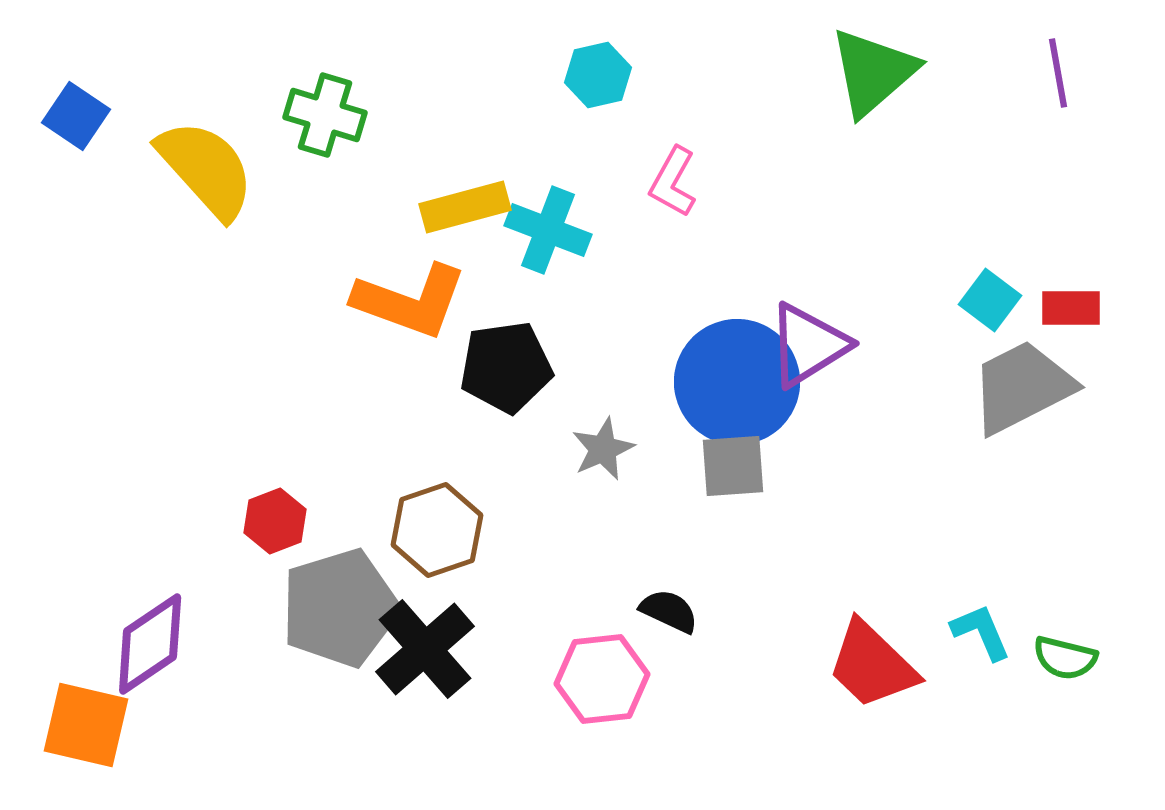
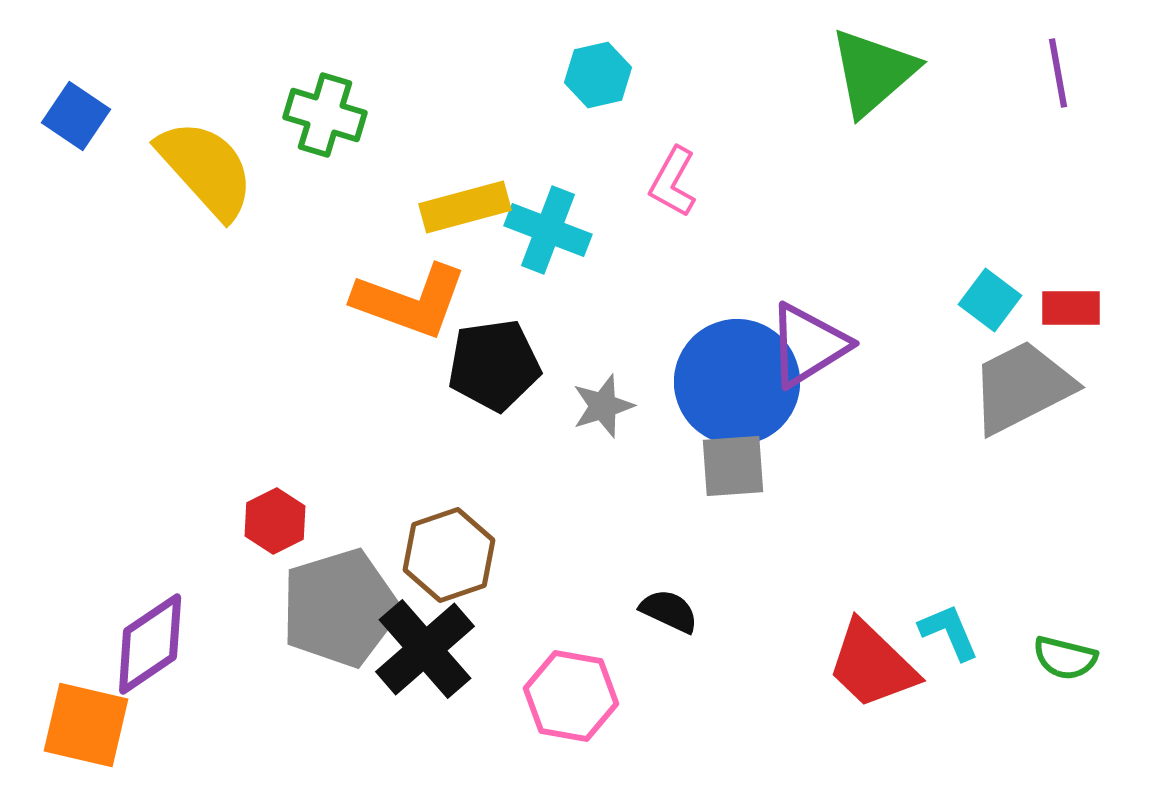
black pentagon: moved 12 px left, 2 px up
gray star: moved 43 px up; rotated 6 degrees clockwise
red hexagon: rotated 6 degrees counterclockwise
brown hexagon: moved 12 px right, 25 px down
cyan L-shape: moved 32 px left
pink hexagon: moved 31 px left, 17 px down; rotated 16 degrees clockwise
